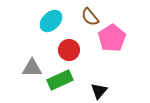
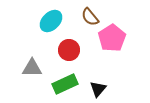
green rectangle: moved 5 px right, 4 px down
black triangle: moved 1 px left, 2 px up
